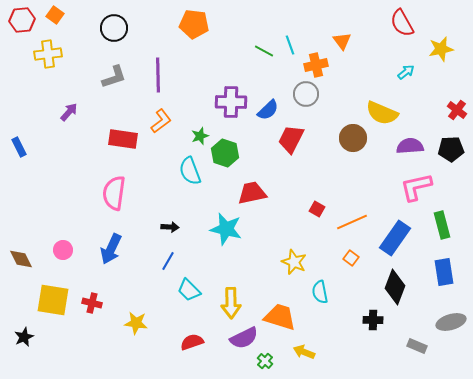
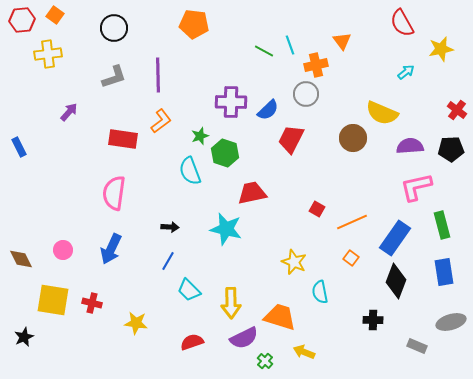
black diamond at (395, 287): moved 1 px right, 6 px up
